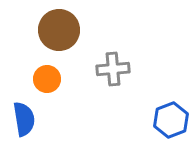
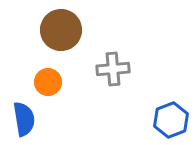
brown circle: moved 2 px right
orange circle: moved 1 px right, 3 px down
